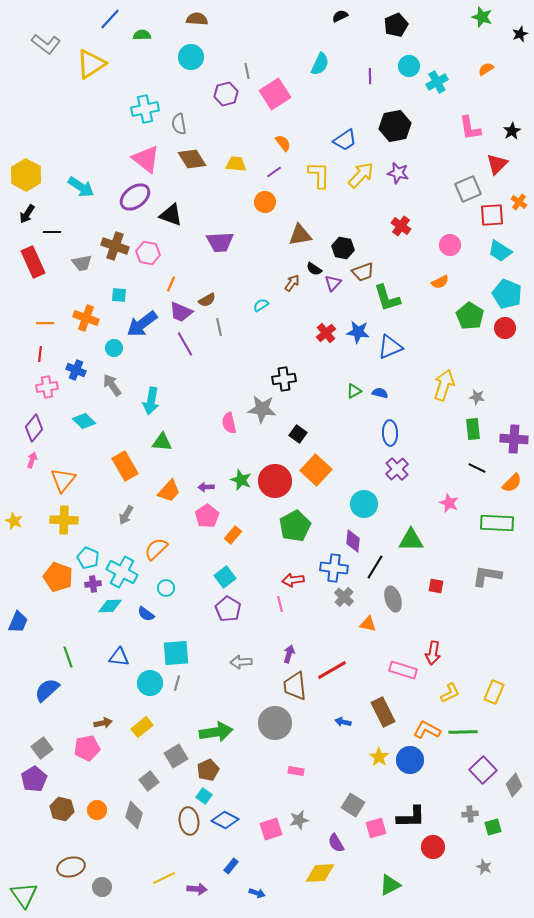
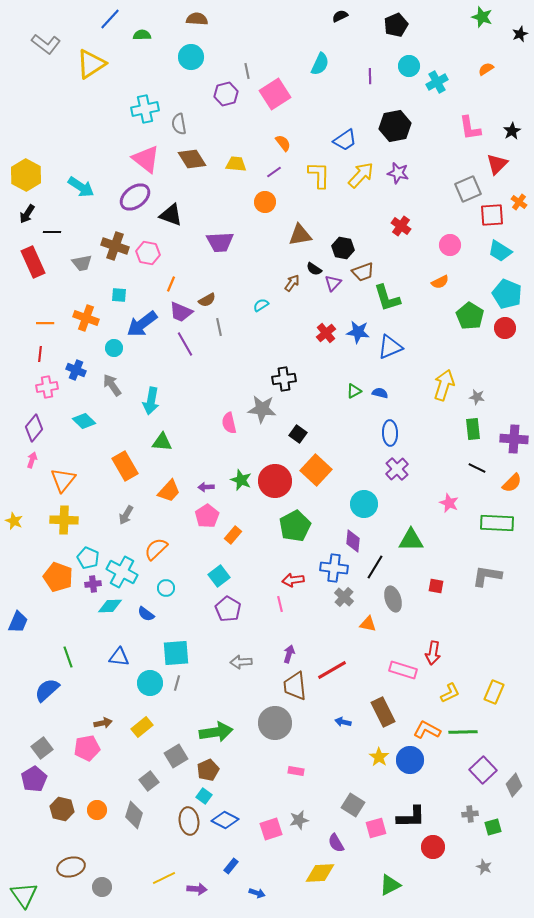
cyan square at (225, 577): moved 6 px left, 1 px up
